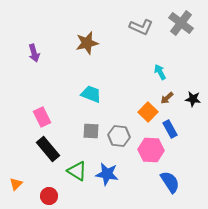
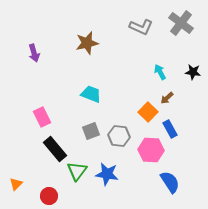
black star: moved 27 px up
gray square: rotated 24 degrees counterclockwise
black rectangle: moved 7 px right
green triangle: rotated 35 degrees clockwise
